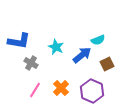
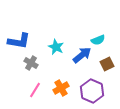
orange cross: rotated 14 degrees clockwise
